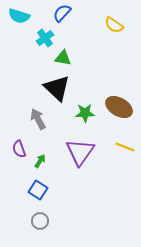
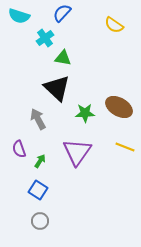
purple triangle: moved 3 px left
